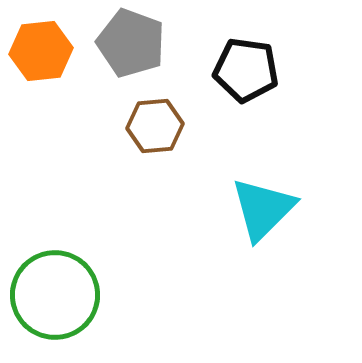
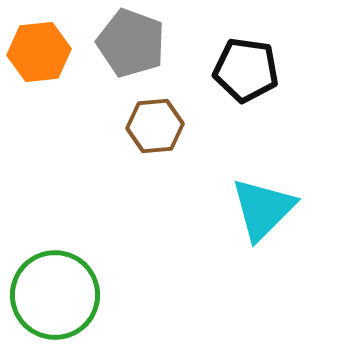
orange hexagon: moved 2 px left, 1 px down
